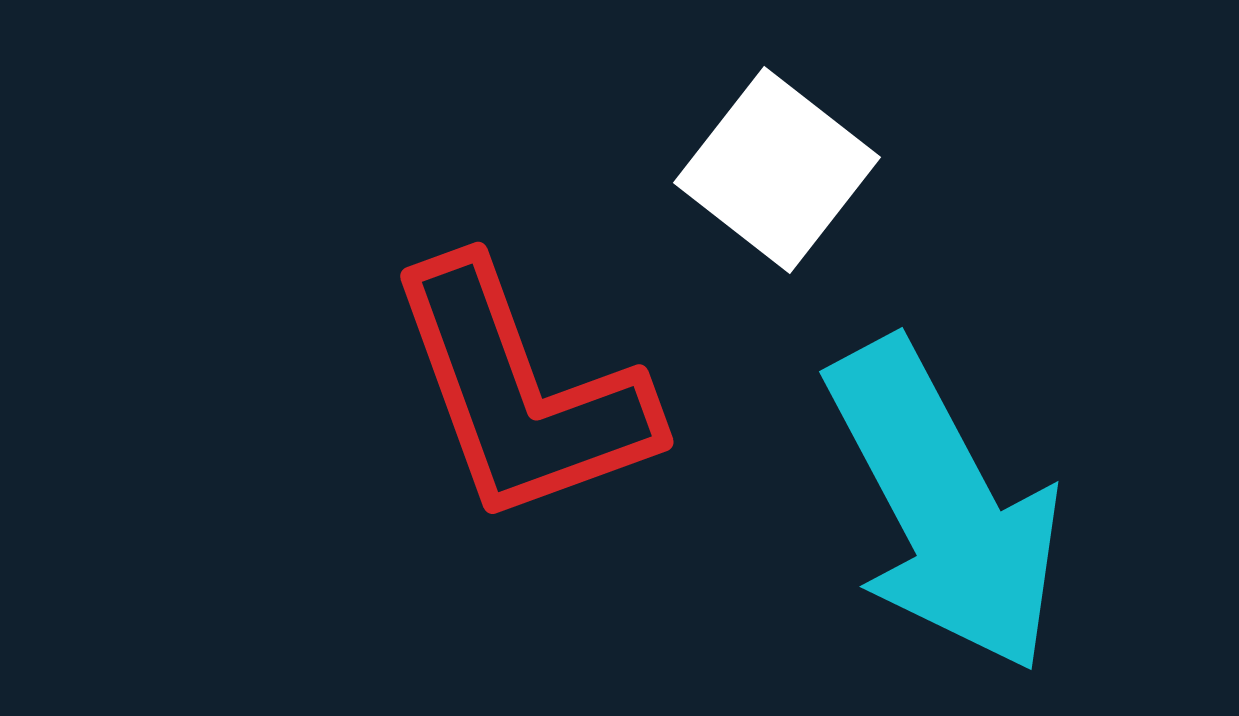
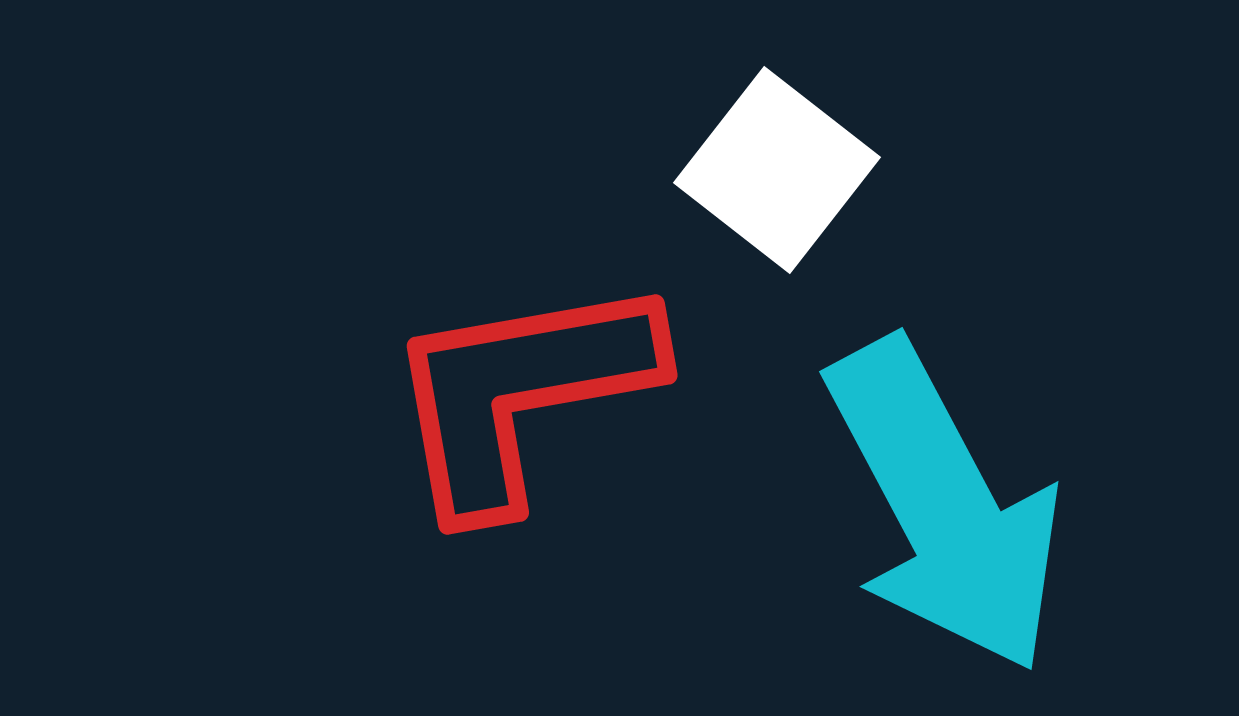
red L-shape: rotated 100 degrees clockwise
